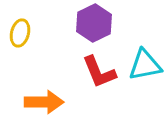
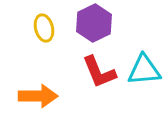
yellow ellipse: moved 24 px right, 5 px up; rotated 28 degrees counterclockwise
cyan triangle: moved 1 px left, 5 px down; rotated 6 degrees clockwise
orange arrow: moved 6 px left, 6 px up
